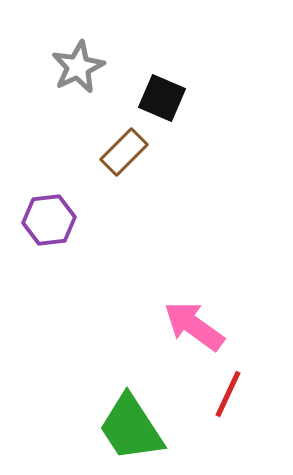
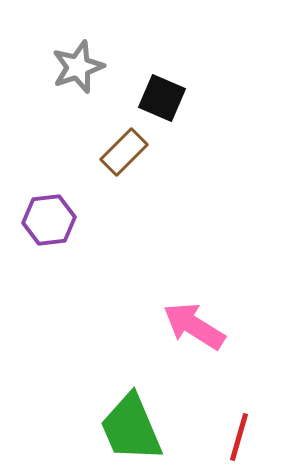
gray star: rotated 6 degrees clockwise
pink arrow: rotated 4 degrees counterclockwise
red line: moved 11 px right, 43 px down; rotated 9 degrees counterclockwise
green trapezoid: rotated 10 degrees clockwise
